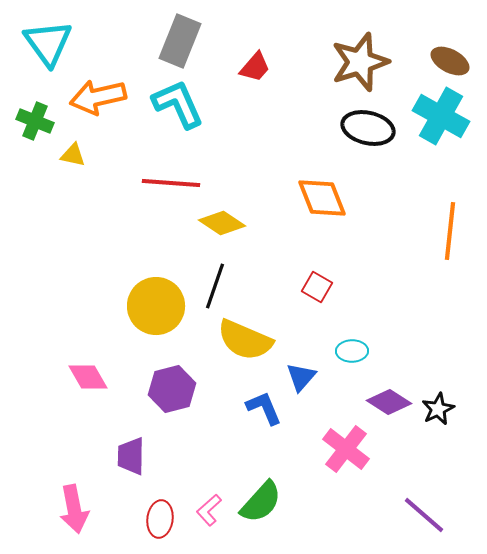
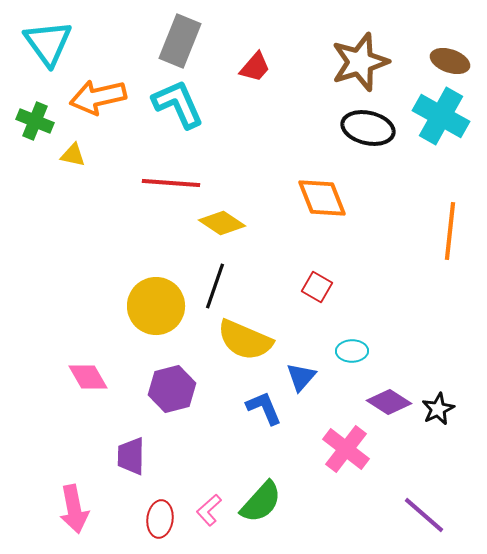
brown ellipse: rotated 9 degrees counterclockwise
